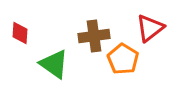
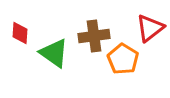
green triangle: moved 11 px up
